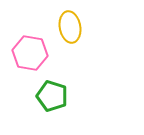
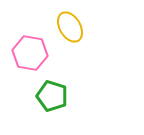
yellow ellipse: rotated 20 degrees counterclockwise
